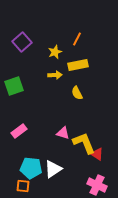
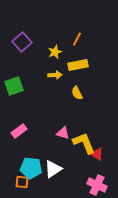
orange square: moved 1 px left, 4 px up
